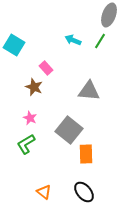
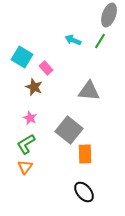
cyan square: moved 8 px right, 12 px down
orange rectangle: moved 1 px left
orange triangle: moved 19 px left, 25 px up; rotated 28 degrees clockwise
